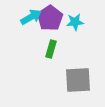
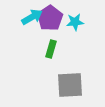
cyan arrow: moved 1 px right
gray square: moved 8 px left, 5 px down
